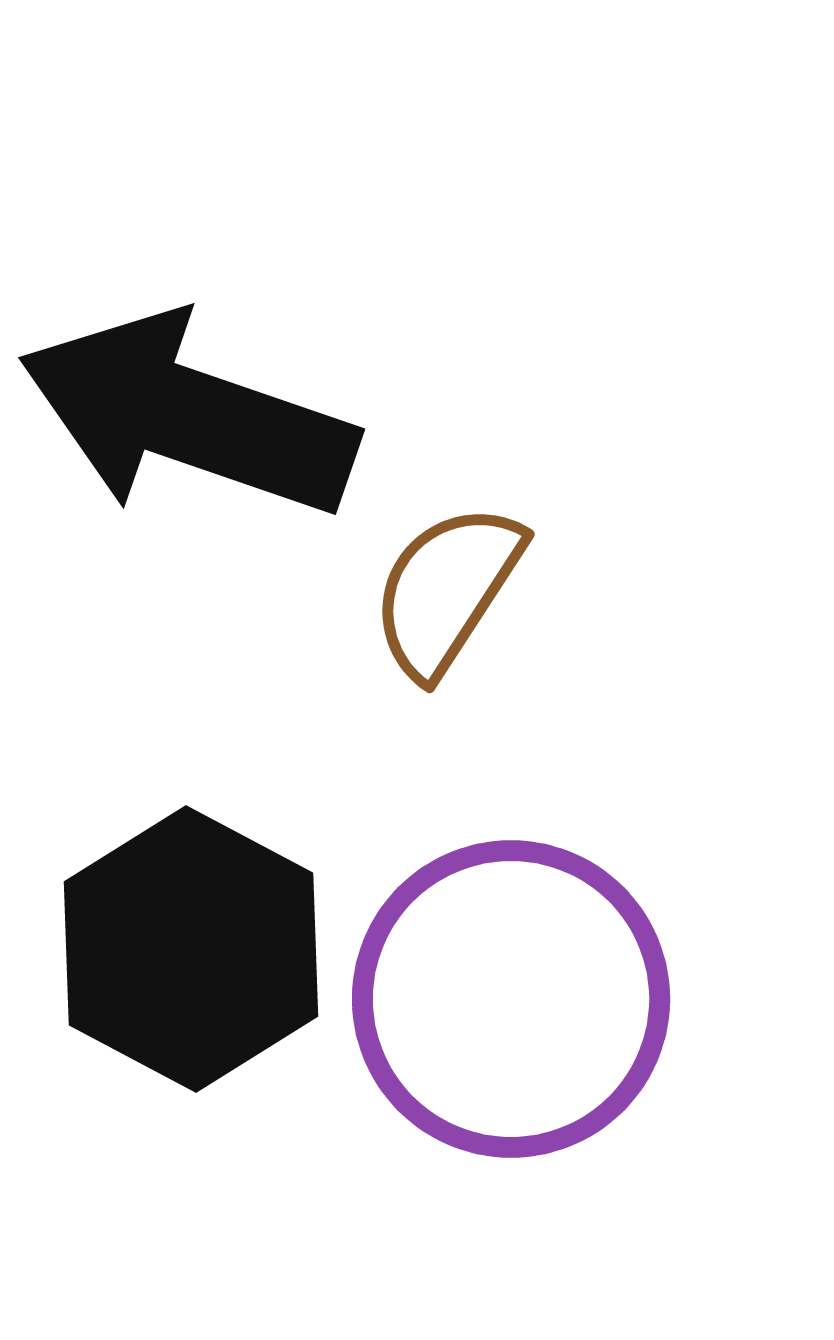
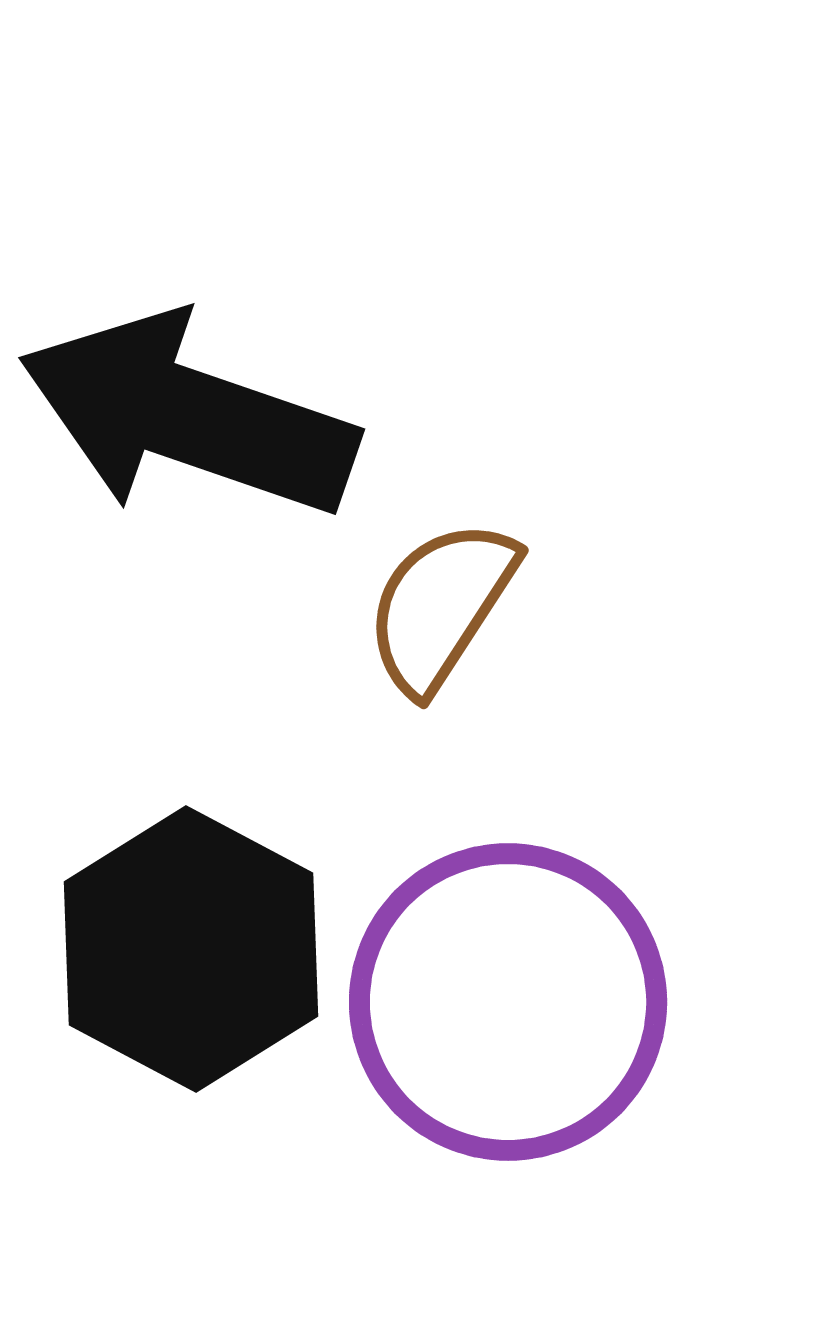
brown semicircle: moved 6 px left, 16 px down
purple circle: moved 3 px left, 3 px down
